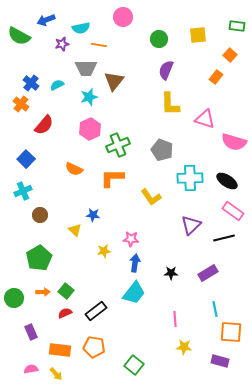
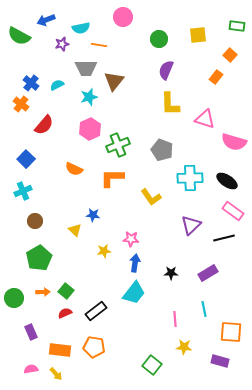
brown circle at (40, 215): moved 5 px left, 6 px down
cyan line at (215, 309): moved 11 px left
green square at (134, 365): moved 18 px right
